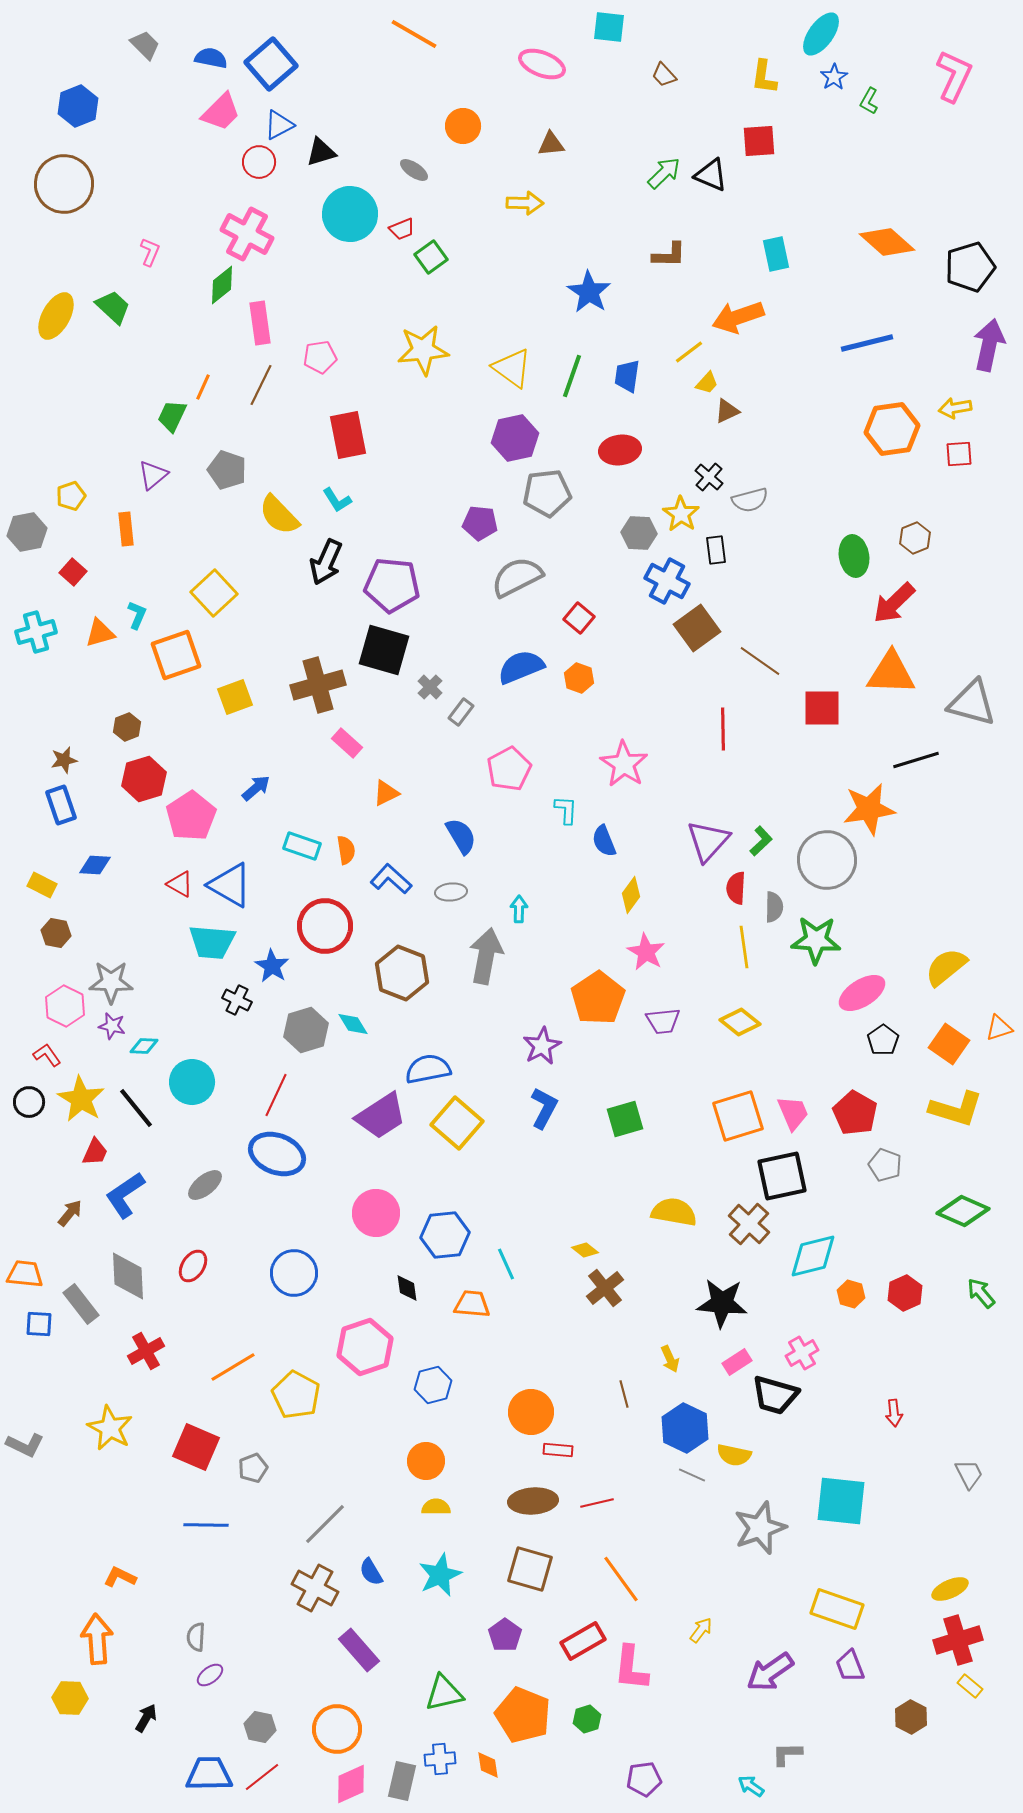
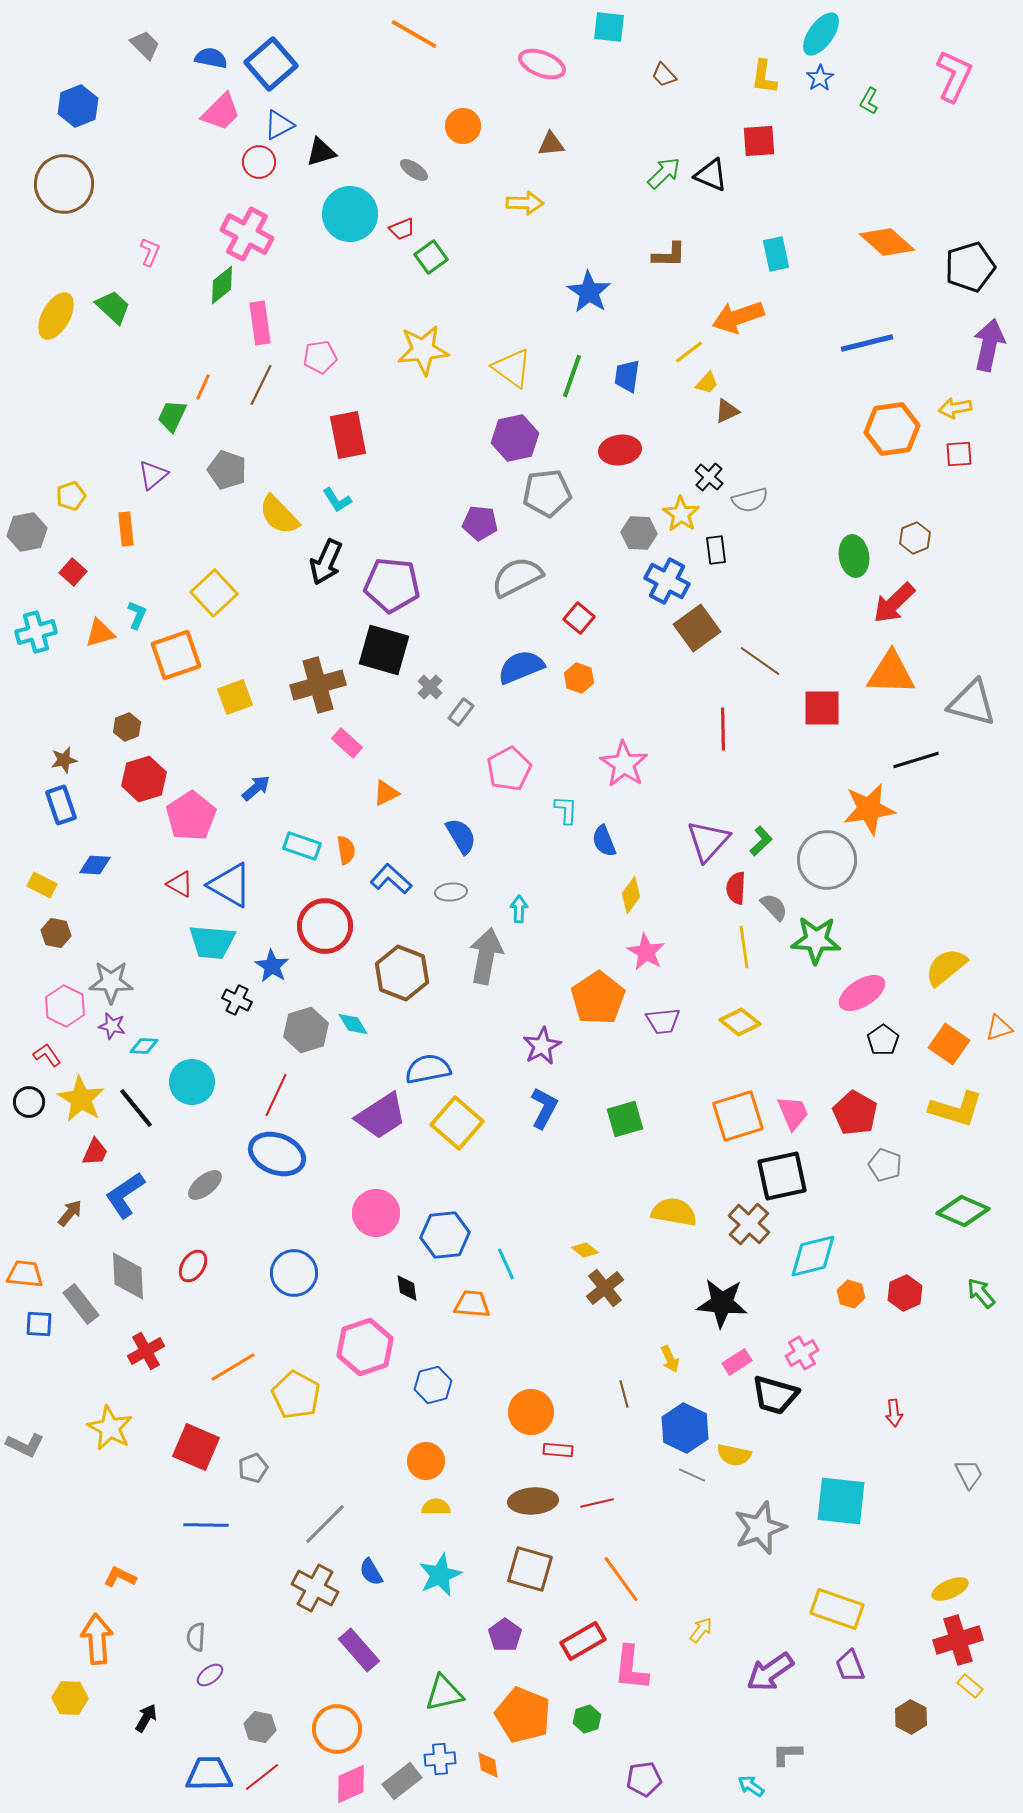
blue star at (834, 77): moved 14 px left, 1 px down
gray semicircle at (774, 907): rotated 44 degrees counterclockwise
gray rectangle at (402, 1781): rotated 39 degrees clockwise
